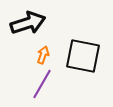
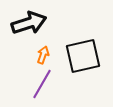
black arrow: moved 1 px right
black square: rotated 24 degrees counterclockwise
